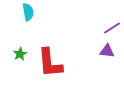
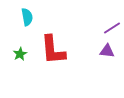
cyan semicircle: moved 1 px left, 5 px down
red L-shape: moved 3 px right, 13 px up
